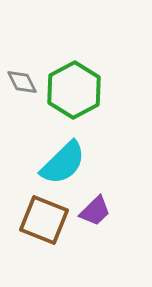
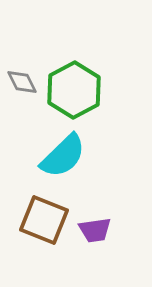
cyan semicircle: moved 7 px up
purple trapezoid: moved 19 px down; rotated 36 degrees clockwise
